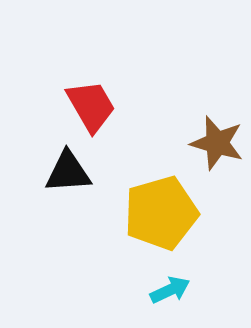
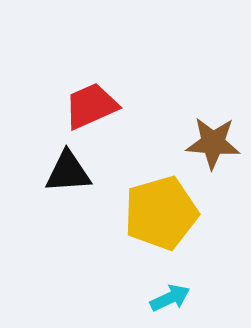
red trapezoid: rotated 84 degrees counterclockwise
brown star: moved 4 px left; rotated 12 degrees counterclockwise
cyan arrow: moved 8 px down
